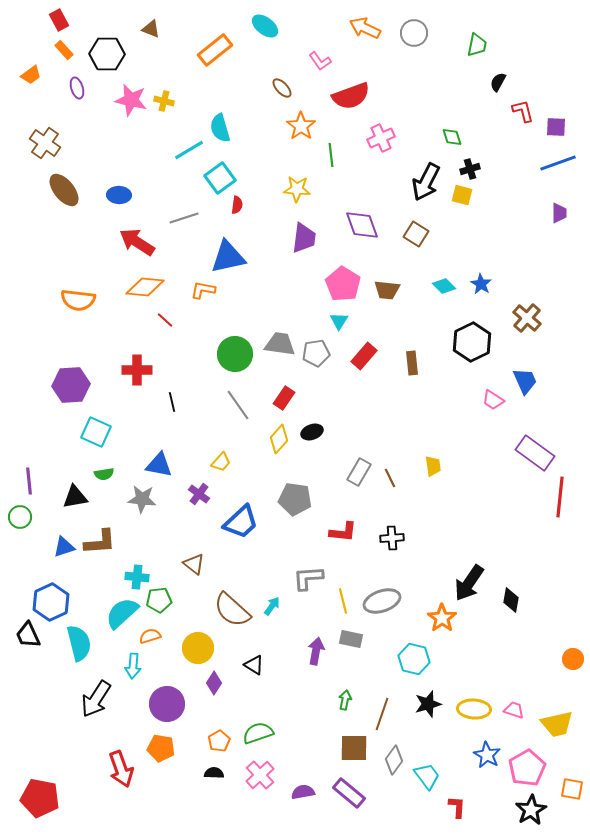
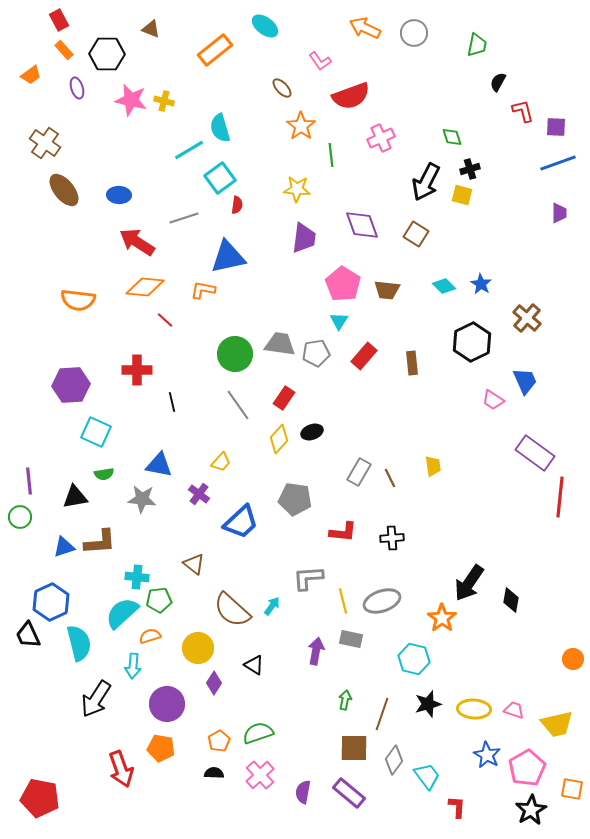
purple semicircle at (303, 792): rotated 70 degrees counterclockwise
